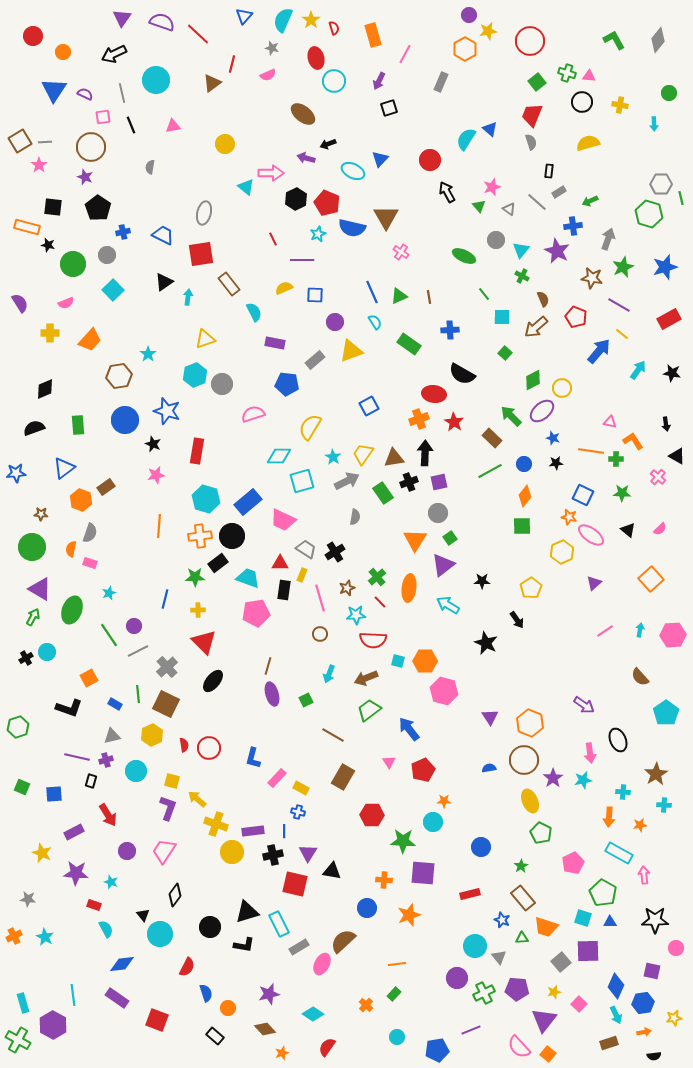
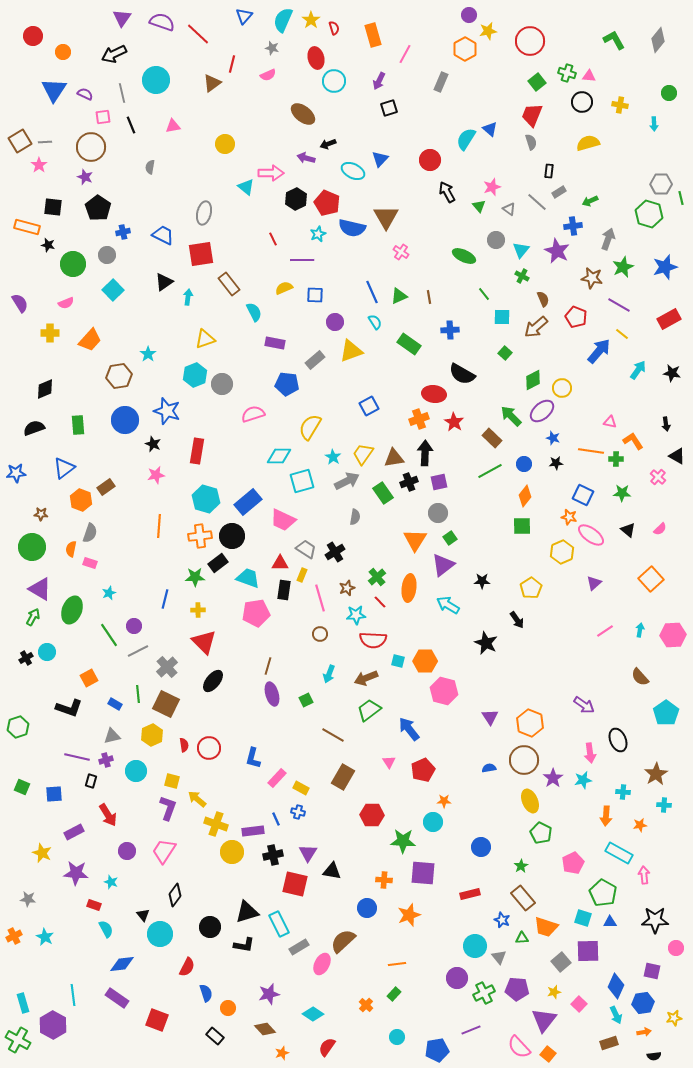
orange arrow at (609, 817): moved 3 px left, 1 px up
blue line at (284, 831): moved 8 px left, 12 px up; rotated 24 degrees counterclockwise
